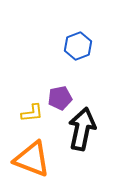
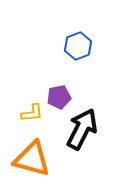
purple pentagon: moved 1 px left, 1 px up
black arrow: rotated 15 degrees clockwise
orange triangle: rotated 6 degrees counterclockwise
